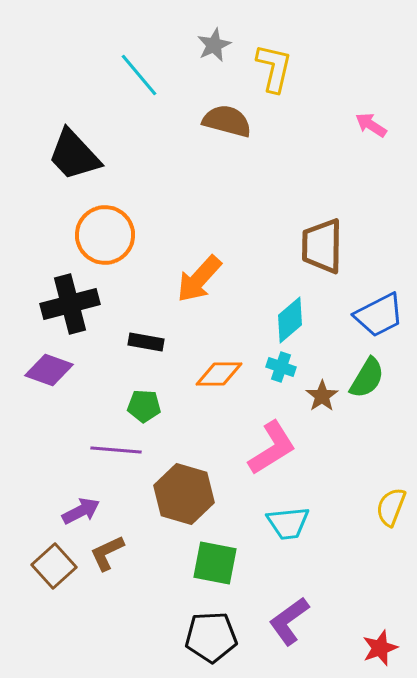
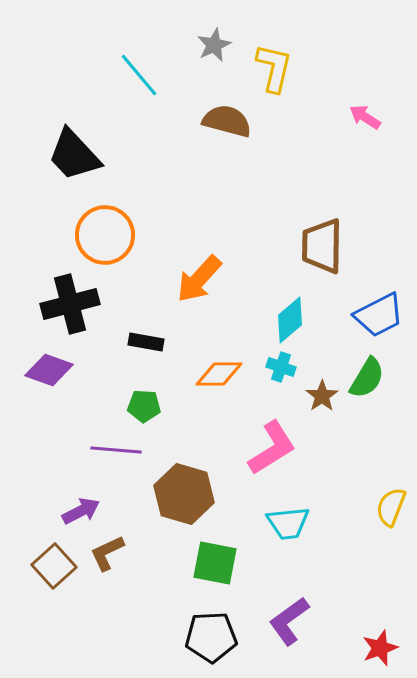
pink arrow: moved 6 px left, 8 px up
